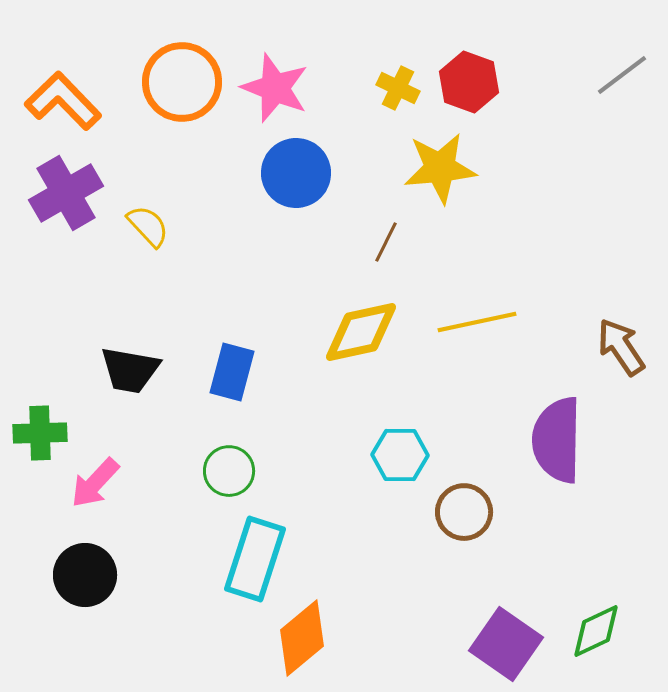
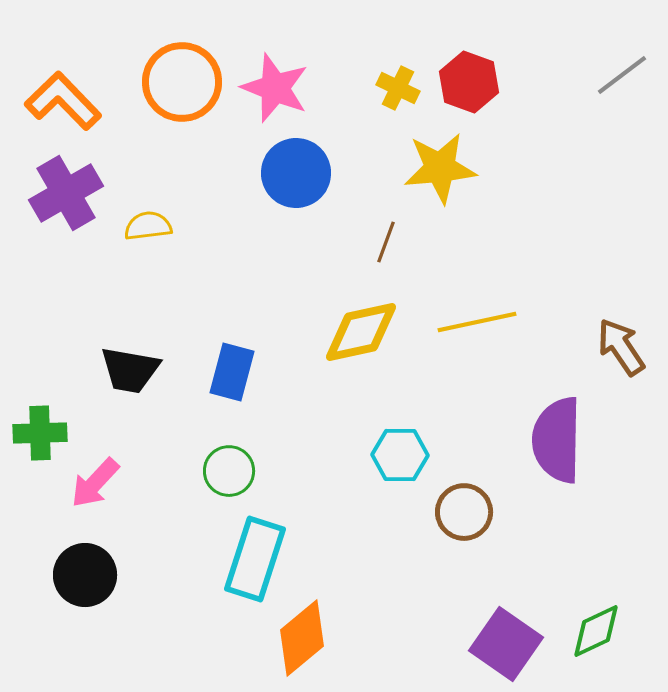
yellow semicircle: rotated 54 degrees counterclockwise
brown line: rotated 6 degrees counterclockwise
